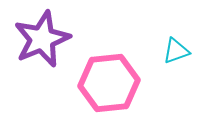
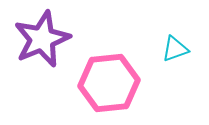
cyan triangle: moved 1 px left, 2 px up
